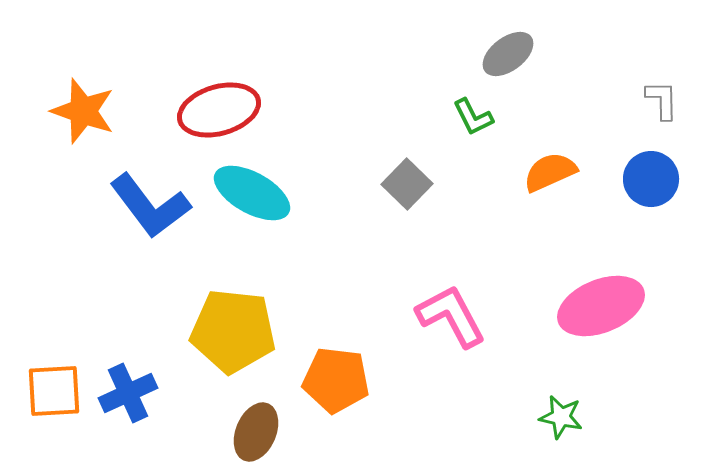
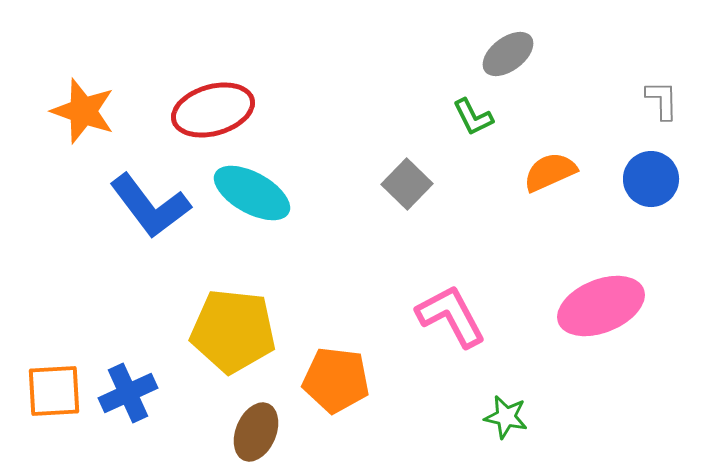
red ellipse: moved 6 px left
green star: moved 55 px left
